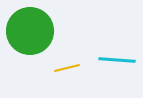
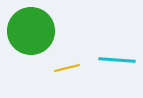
green circle: moved 1 px right
